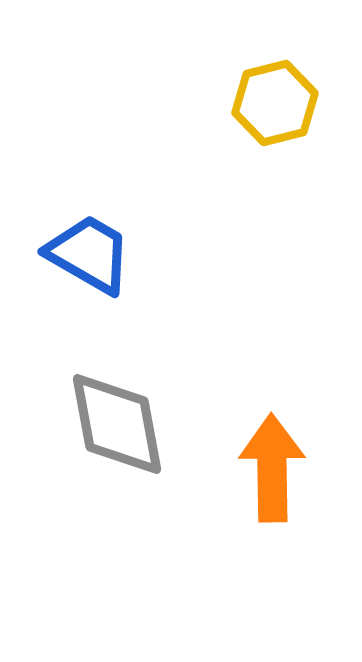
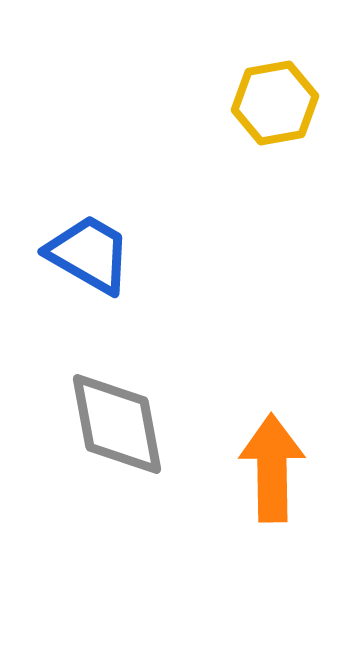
yellow hexagon: rotated 4 degrees clockwise
